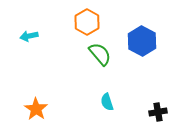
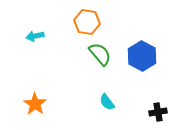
orange hexagon: rotated 20 degrees counterclockwise
cyan arrow: moved 6 px right
blue hexagon: moved 15 px down
cyan semicircle: rotated 18 degrees counterclockwise
orange star: moved 1 px left, 5 px up
